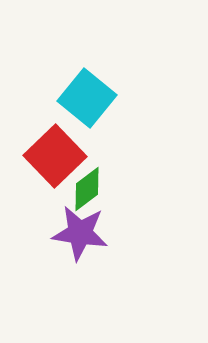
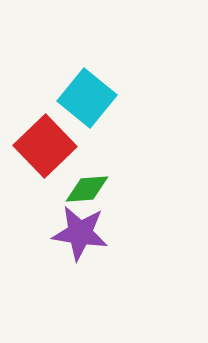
red square: moved 10 px left, 10 px up
green diamond: rotated 33 degrees clockwise
